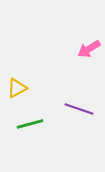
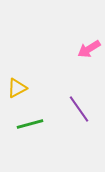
purple line: rotated 36 degrees clockwise
